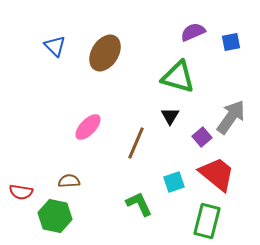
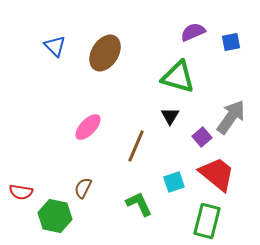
brown line: moved 3 px down
brown semicircle: moved 14 px right, 7 px down; rotated 60 degrees counterclockwise
